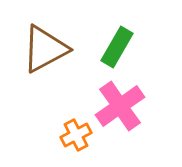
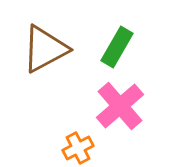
pink cross: rotated 6 degrees counterclockwise
orange cross: moved 2 px right, 13 px down
